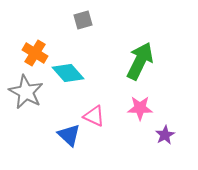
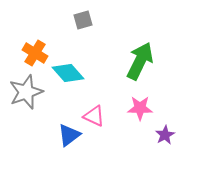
gray star: rotated 24 degrees clockwise
blue triangle: rotated 40 degrees clockwise
